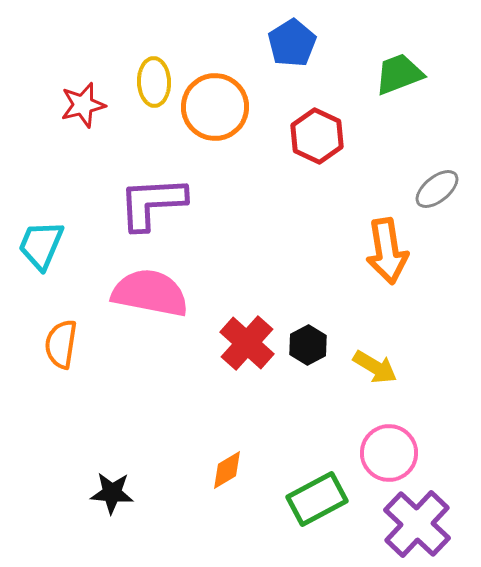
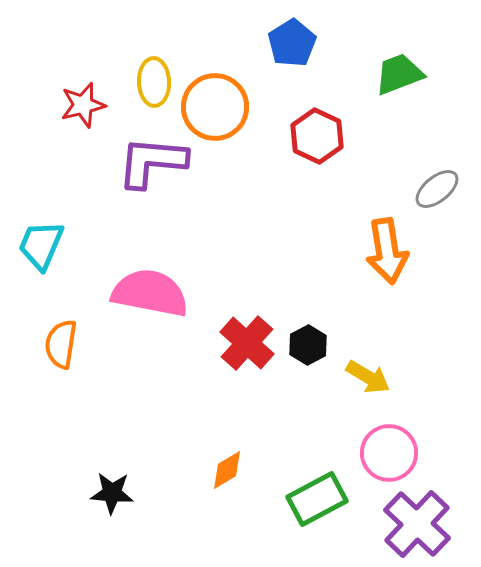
purple L-shape: moved 41 px up; rotated 8 degrees clockwise
yellow arrow: moved 7 px left, 10 px down
